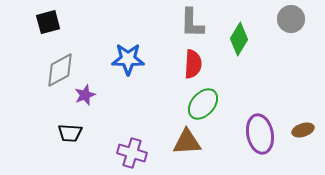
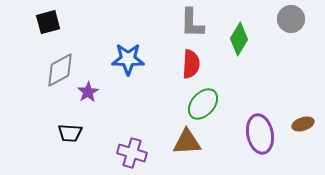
red semicircle: moved 2 px left
purple star: moved 3 px right, 3 px up; rotated 10 degrees counterclockwise
brown ellipse: moved 6 px up
